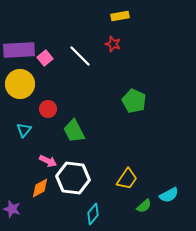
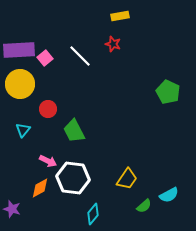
green pentagon: moved 34 px right, 9 px up
cyan triangle: moved 1 px left
